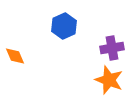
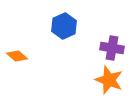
purple cross: rotated 20 degrees clockwise
orange diamond: moved 2 px right; rotated 25 degrees counterclockwise
